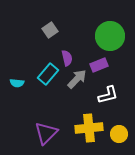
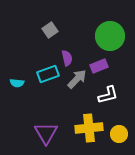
purple rectangle: moved 1 px down
cyan rectangle: rotated 30 degrees clockwise
purple triangle: rotated 15 degrees counterclockwise
